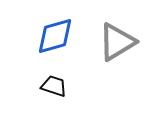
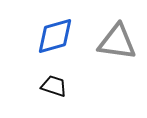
gray triangle: rotated 39 degrees clockwise
